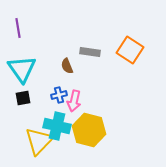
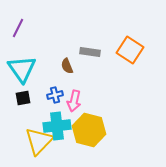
purple line: rotated 36 degrees clockwise
blue cross: moved 4 px left
cyan cross: rotated 20 degrees counterclockwise
